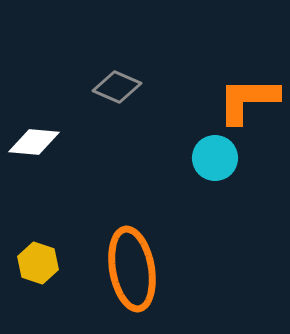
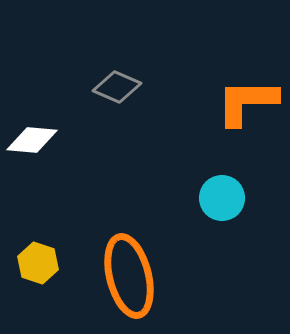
orange L-shape: moved 1 px left, 2 px down
white diamond: moved 2 px left, 2 px up
cyan circle: moved 7 px right, 40 px down
orange ellipse: moved 3 px left, 7 px down; rotated 4 degrees counterclockwise
